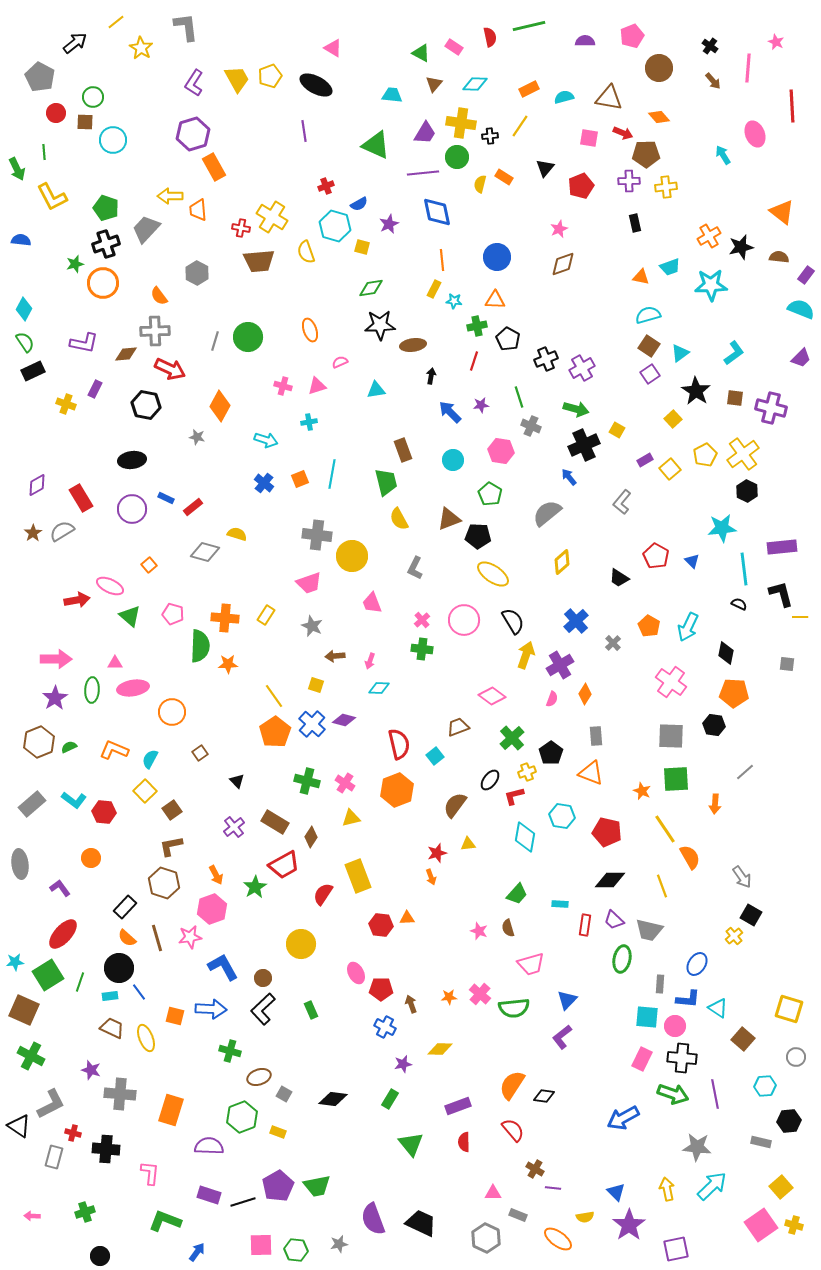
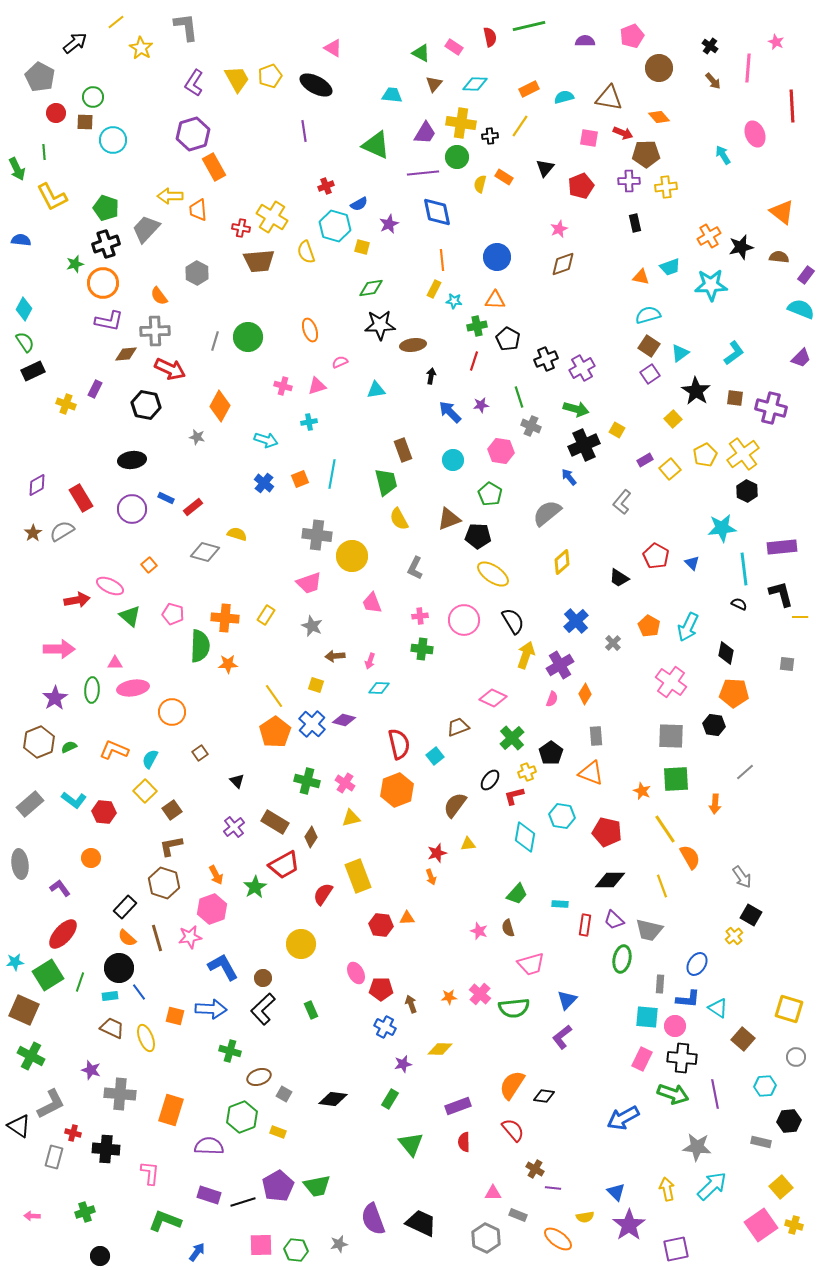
purple L-shape at (84, 343): moved 25 px right, 22 px up
blue triangle at (692, 561): moved 2 px down
pink cross at (422, 620): moved 2 px left, 4 px up; rotated 35 degrees clockwise
pink arrow at (56, 659): moved 3 px right, 10 px up
pink diamond at (492, 696): moved 1 px right, 2 px down; rotated 12 degrees counterclockwise
gray rectangle at (32, 804): moved 2 px left
